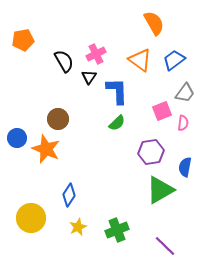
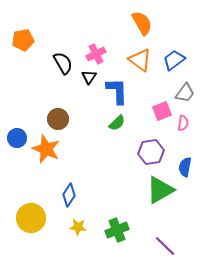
orange semicircle: moved 12 px left
black semicircle: moved 1 px left, 2 px down
yellow star: rotated 30 degrees clockwise
